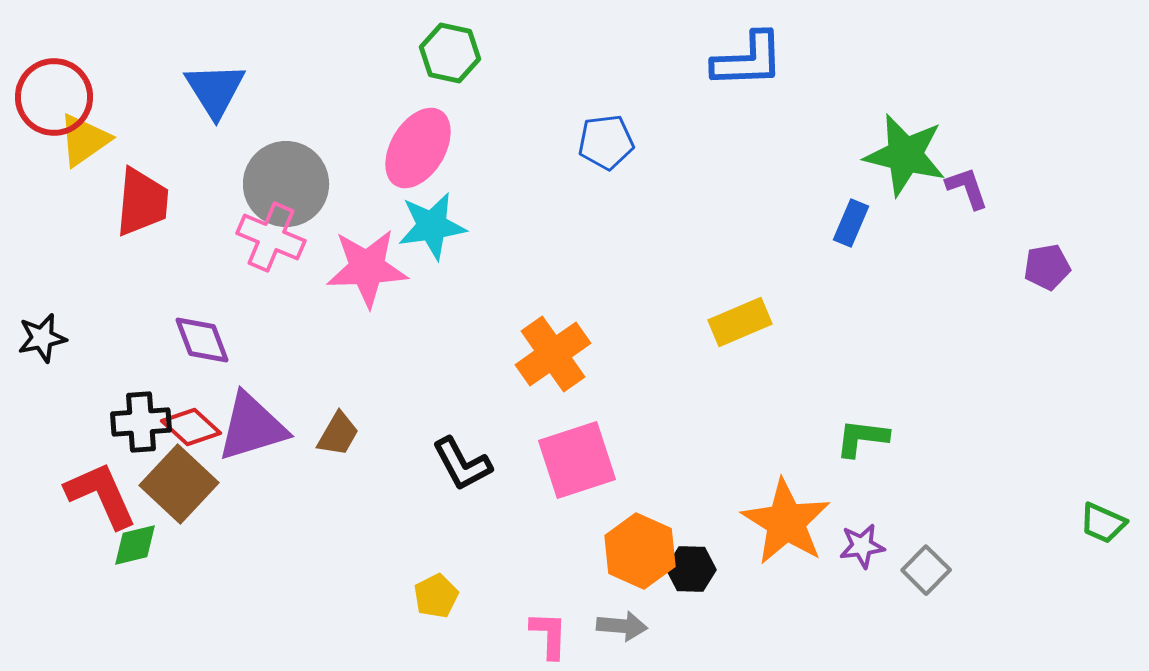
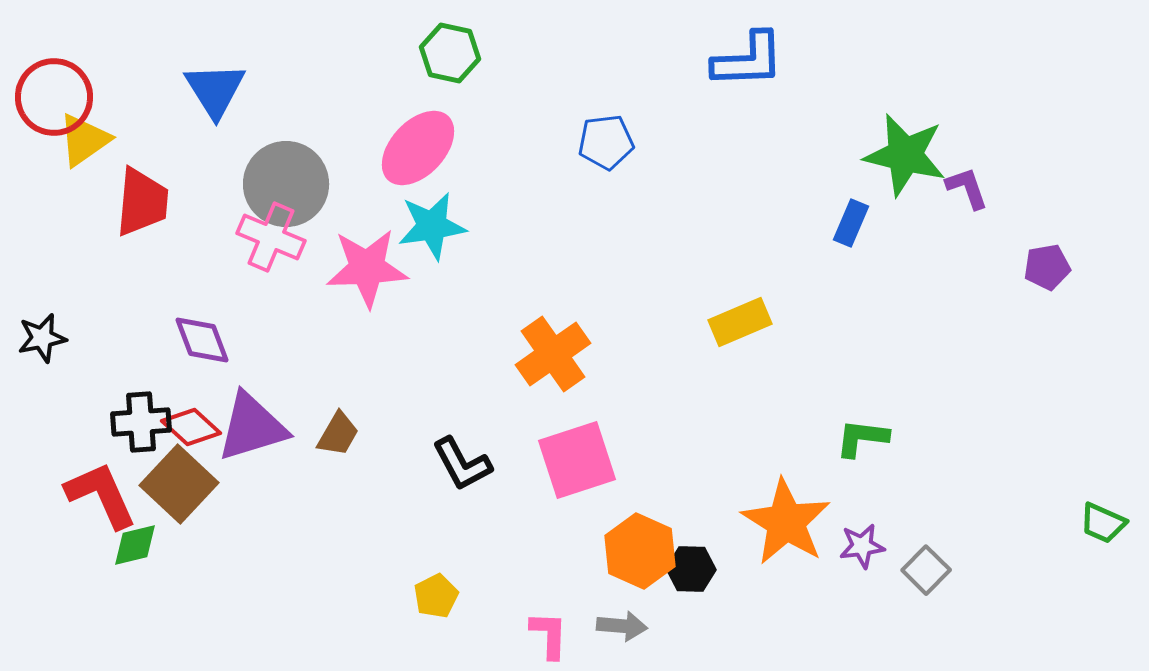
pink ellipse: rotated 12 degrees clockwise
